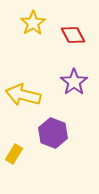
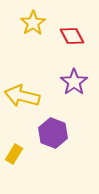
red diamond: moved 1 px left, 1 px down
yellow arrow: moved 1 px left, 1 px down
